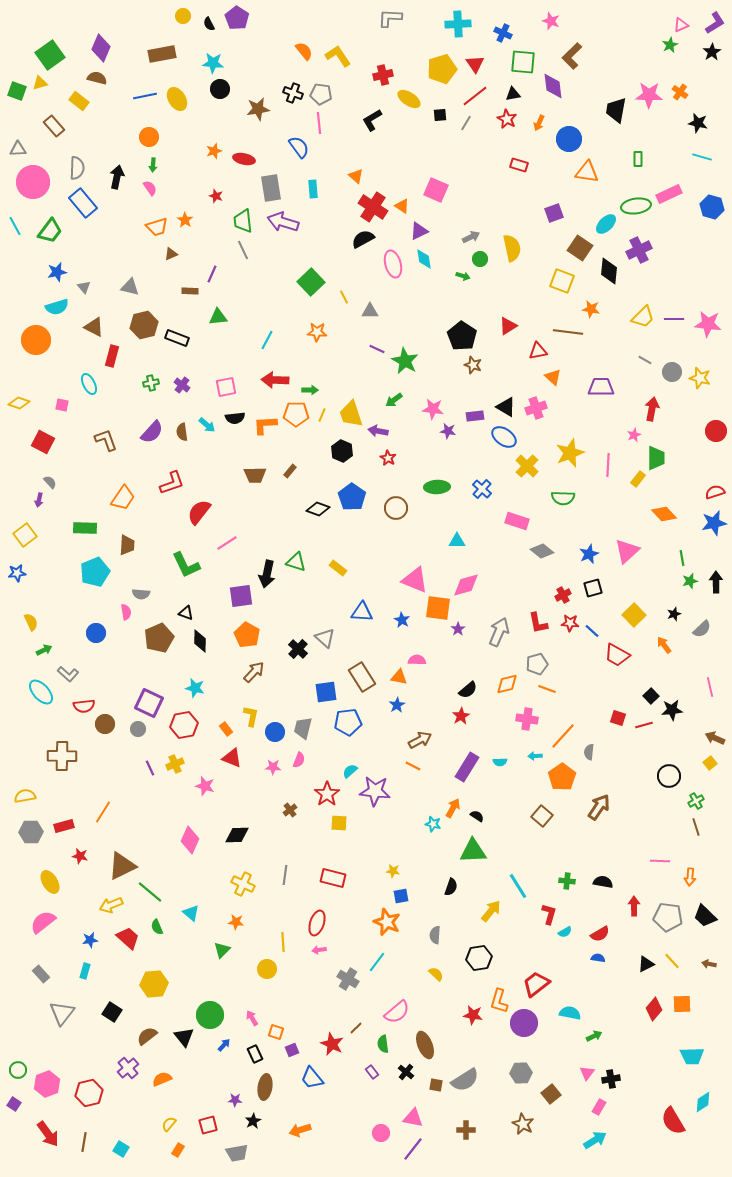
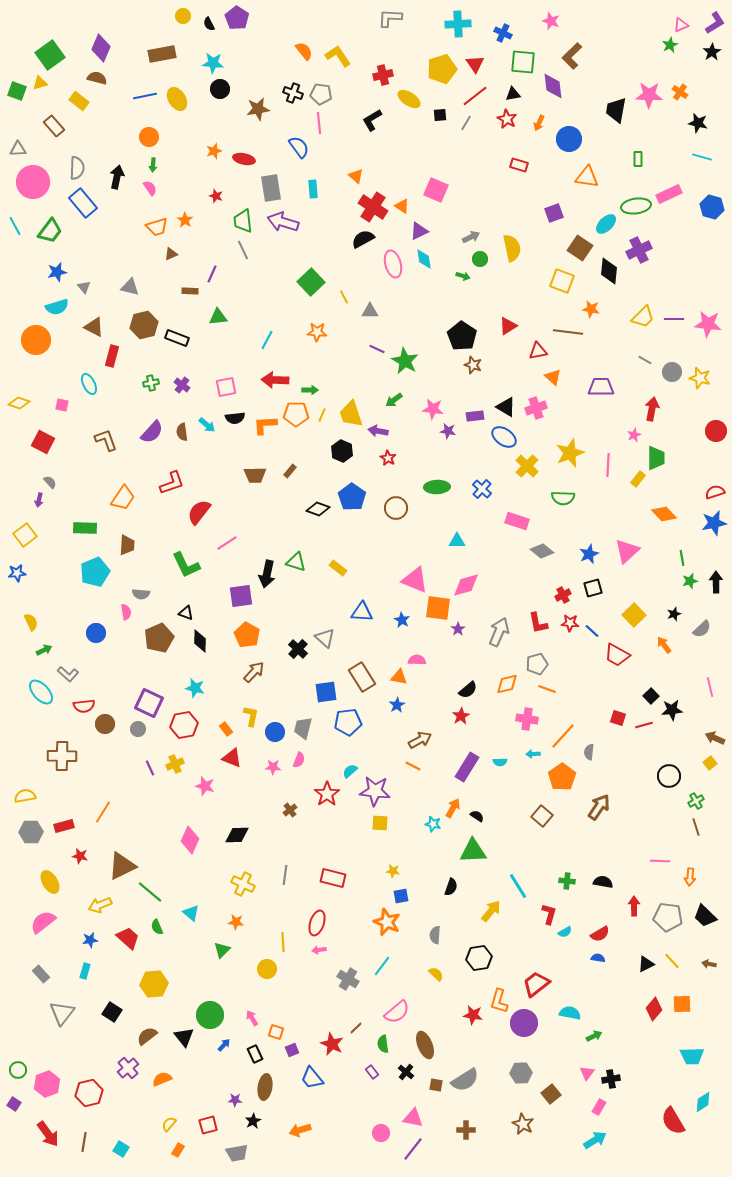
orange triangle at (587, 172): moved 5 px down
cyan arrow at (535, 756): moved 2 px left, 2 px up
yellow square at (339, 823): moved 41 px right
yellow arrow at (111, 905): moved 11 px left
cyan line at (377, 962): moved 5 px right, 4 px down
